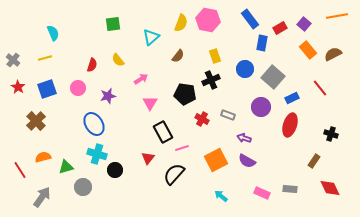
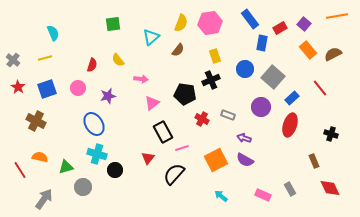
pink hexagon at (208, 20): moved 2 px right, 3 px down; rotated 20 degrees counterclockwise
brown semicircle at (178, 56): moved 6 px up
pink arrow at (141, 79): rotated 40 degrees clockwise
blue rectangle at (292, 98): rotated 16 degrees counterclockwise
pink triangle at (150, 103): moved 2 px right; rotated 21 degrees clockwise
brown cross at (36, 121): rotated 18 degrees counterclockwise
orange semicircle at (43, 157): moved 3 px left; rotated 28 degrees clockwise
purple semicircle at (247, 161): moved 2 px left, 1 px up
brown rectangle at (314, 161): rotated 56 degrees counterclockwise
gray rectangle at (290, 189): rotated 56 degrees clockwise
pink rectangle at (262, 193): moved 1 px right, 2 px down
gray arrow at (42, 197): moved 2 px right, 2 px down
